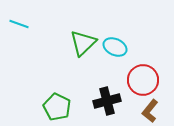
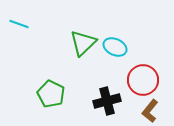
green pentagon: moved 6 px left, 13 px up
